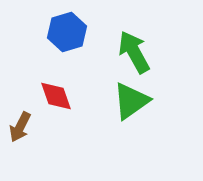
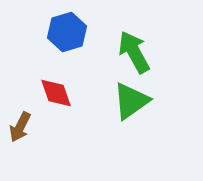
red diamond: moved 3 px up
